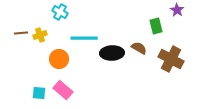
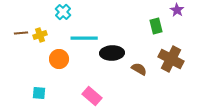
cyan cross: moved 3 px right; rotated 14 degrees clockwise
brown semicircle: moved 21 px down
pink rectangle: moved 29 px right, 6 px down
